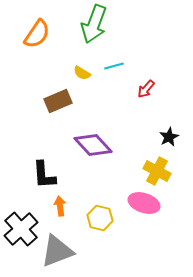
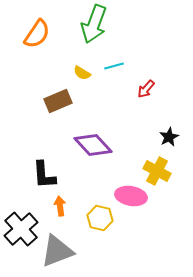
pink ellipse: moved 13 px left, 7 px up; rotated 8 degrees counterclockwise
